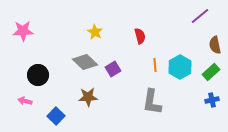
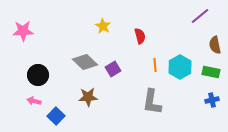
yellow star: moved 8 px right, 6 px up
green rectangle: rotated 54 degrees clockwise
pink arrow: moved 9 px right
